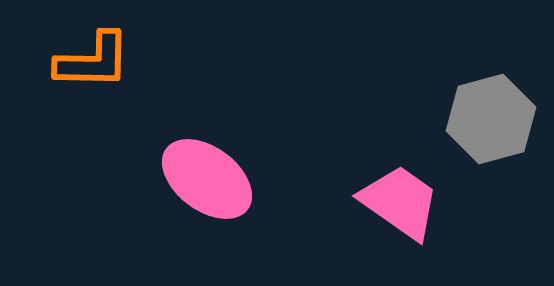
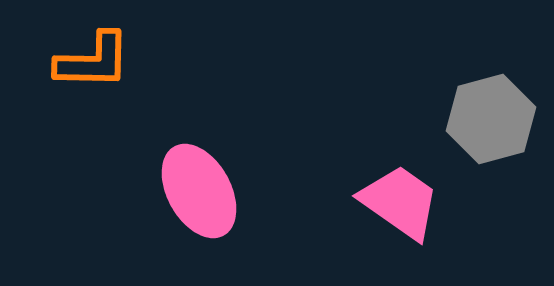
pink ellipse: moved 8 px left, 12 px down; rotated 24 degrees clockwise
